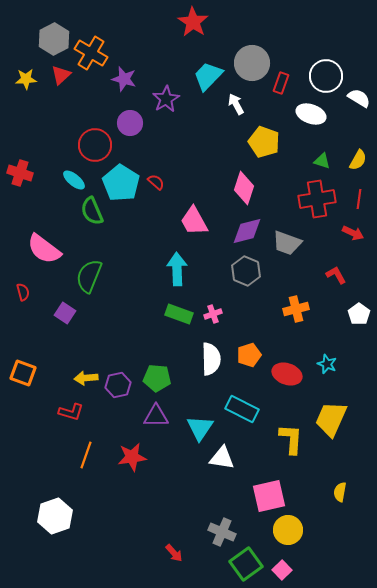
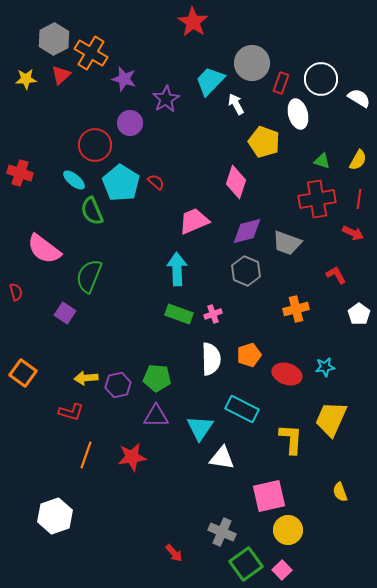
cyan trapezoid at (208, 76): moved 2 px right, 5 px down
white circle at (326, 76): moved 5 px left, 3 px down
white ellipse at (311, 114): moved 13 px left; rotated 56 degrees clockwise
pink diamond at (244, 188): moved 8 px left, 6 px up
pink trapezoid at (194, 221): rotated 96 degrees clockwise
red semicircle at (23, 292): moved 7 px left
cyan star at (327, 364): moved 2 px left, 3 px down; rotated 30 degrees counterclockwise
orange square at (23, 373): rotated 16 degrees clockwise
yellow semicircle at (340, 492): rotated 30 degrees counterclockwise
